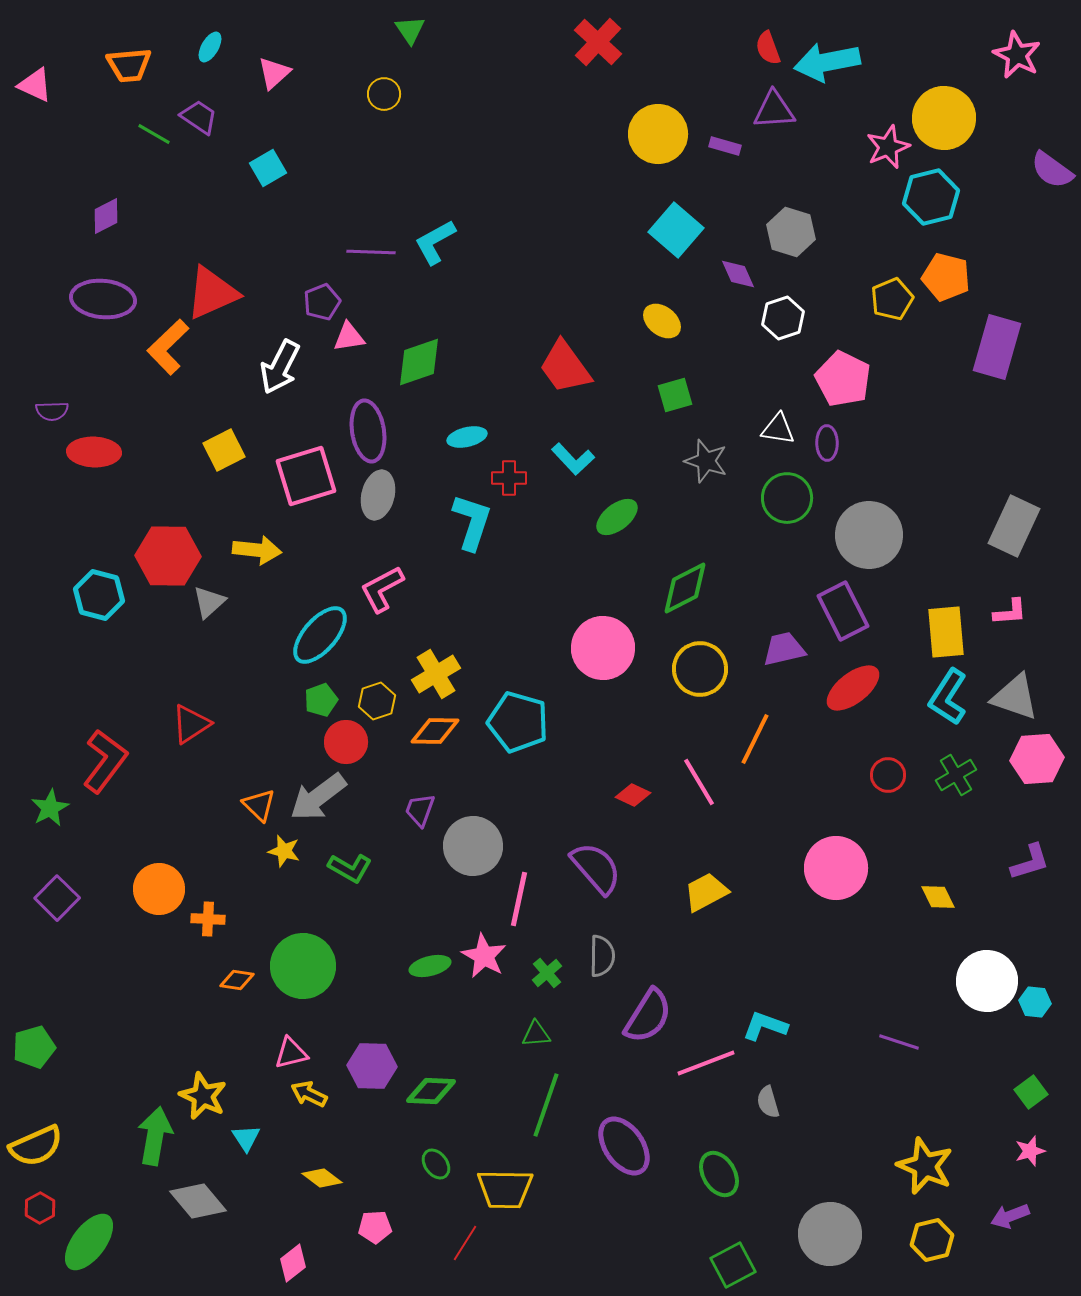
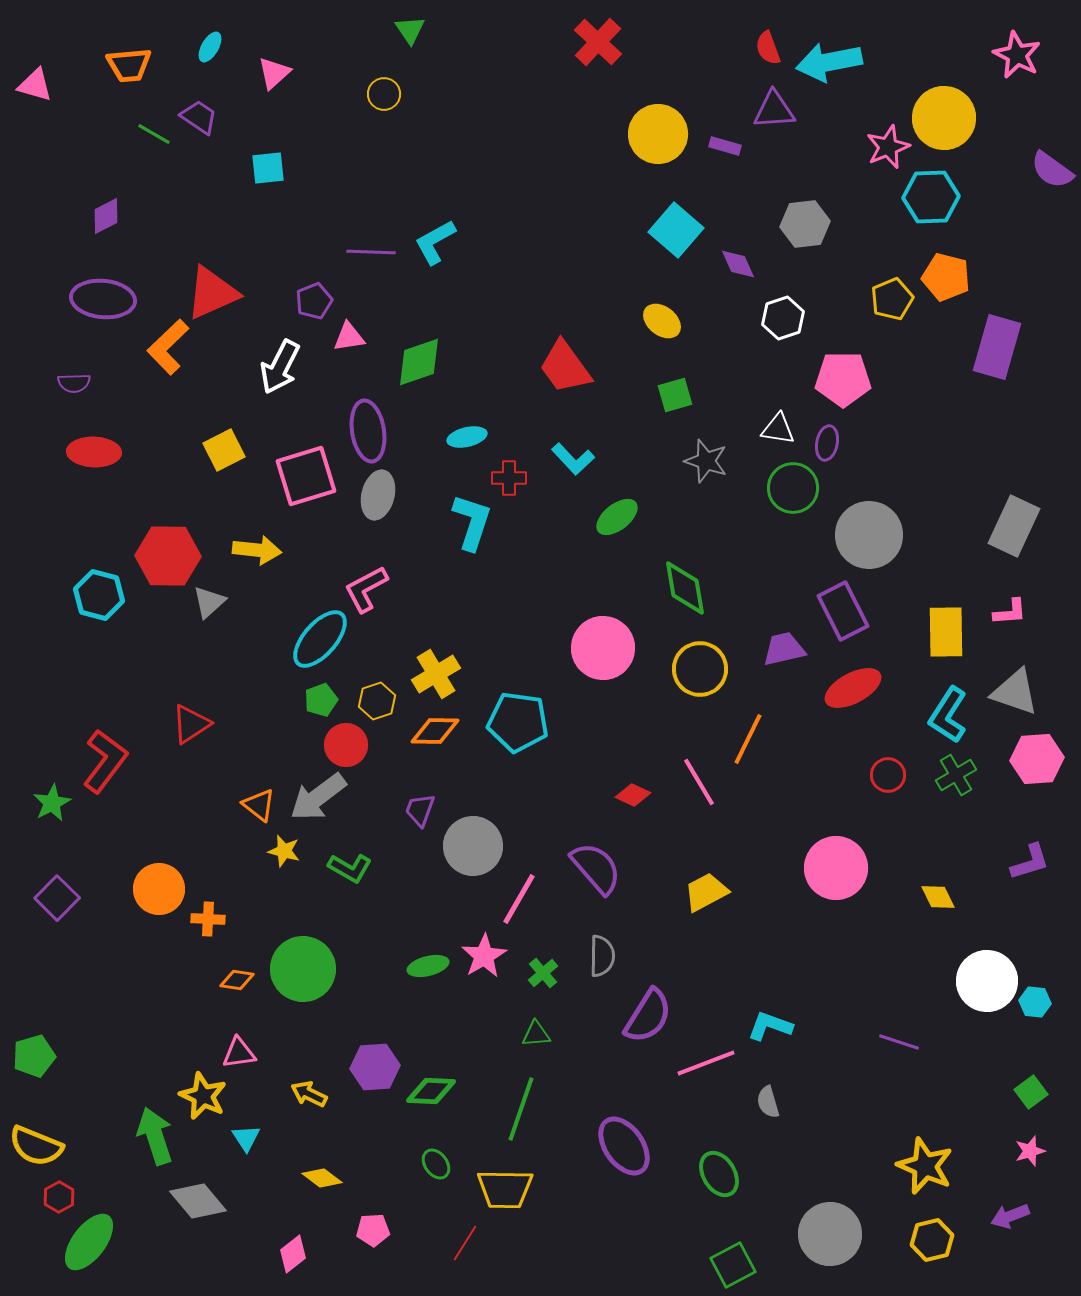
cyan arrow at (827, 62): moved 2 px right
pink triangle at (35, 85): rotated 9 degrees counterclockwise
cyan square at (268, 168): rotated 24 degrees clockwise
cyan hexagon at (931, 197): rotated 12 degrees clockwise
gray hexagon at (791, 232): moved 14 px right, 8 px up; rotated 24 degrees counterclockwise
purple diamond at (738, 274): moved 10 px up
purple pentagon at (322, 302): moved 8 px left, 1 px up
pink pentagon at (843, 379): rotated 26 degrees counterclockwise
purple semicircle at (52, 411): moved 22 px right, 28 px up
purple ellipse at (827, 443): rotated 12 degrees clockwise
green circle at (787, 498): moved 6 px right, 10 px up
green diamond at (685, 588): rotated 72 degrees counterclockwise
pink L-shape at (382, 589): moved 16 px left
yellow rectangle at (946, 632): rotated 4 degrees clockwise
cyan ellipse at (320, 635): moved 4 px down
red ellipse at (853, 688): rotated 10 degrees clockwise
cyan L-shape at (948, 697): moved 18 px down
gray triangle at (1015, 697): moved 5 px up
cyan pentagon at (518, 722): rotated 8 degrees counterclockwise
orange line at (755, 739): moved 7 px left
red circle at (346, 742): moved 3 px down
orange triangle at (259, 805): rotated 6 degrees counterclockwise
green star at (50, 808): moved 2 px right, 5 px up
pink line at (519, 899): rotated 18 degrees clockwise
pink star at (484, 956): rotated 12 degrees clockwise
green circle at (303, 966): moved 3 px down
green ellipse at (430, 966): moved 2 px left
green cross at (547, 973): moved 4 px left
cyan L-shape at (765, 1026): moved 5 px right
green pentagon at (34, 1047): moved 9 px down
pink triangle at (291, 1053): moved 52 px left; rotated 6 degrees clockwise
purple hexagon at (372, 1066): moved 3 px right, 1 px down; rotated 6 degrees counterclockwise
green line at (546, 1105): moved 25 px left, 4 px down
green arrow at (155, 1136): rotated 28 degrees counterclockwise
yellow semicircle at (36, 1146): rotated 46 degrees clockwise
red hexagon at (40, 1208): moved 19 px right, 11 px up
pink pentagon at (375, 1227): moved 2 px left, 3 px down
pink diamond at (293, 1263): moved 9 px up
